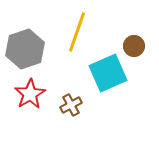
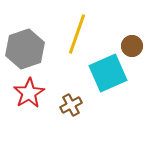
yellow line: moved 2 px down
brown circle: moved 2 px left
red star: moved 1 px left, 1 px up
